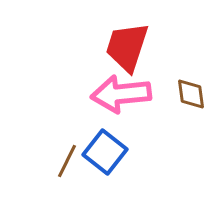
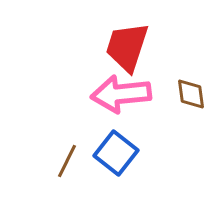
blue square: moved 11 px right, 1 px down
